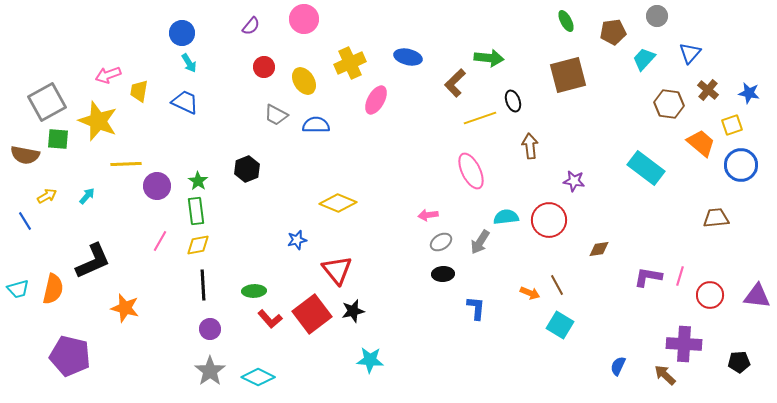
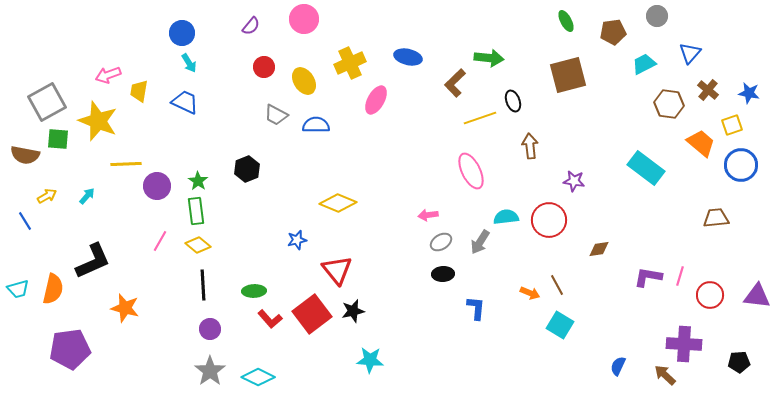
cyan trapezoid at (644, 59): moved 5 px down; rotated 20 degrees clockwise
yellow diamond at (198, 245): rotated 50 degrees clockwise
purple pentagon at (70, 356): moved 7 px up; rotated 21 degrees counterclockwise
